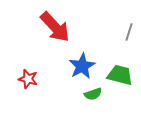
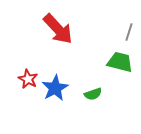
red arrow: moved 3 px right, 2 px down
blue star: moved 27 px left, 22 px down
green trapezoid: moved 13 px up
red star: rotated 12 degrees clockwise
